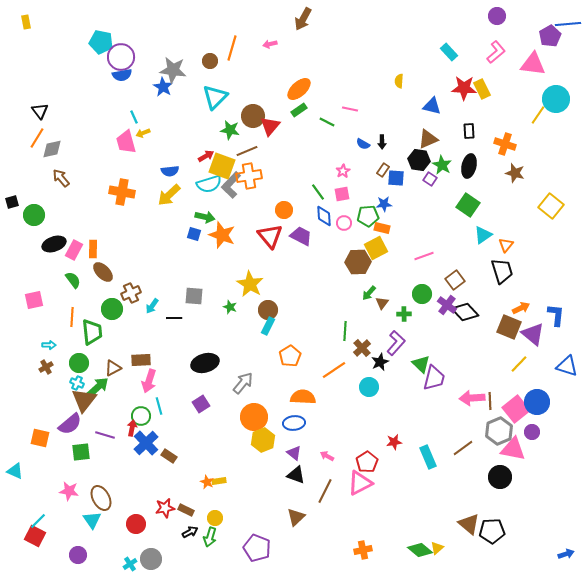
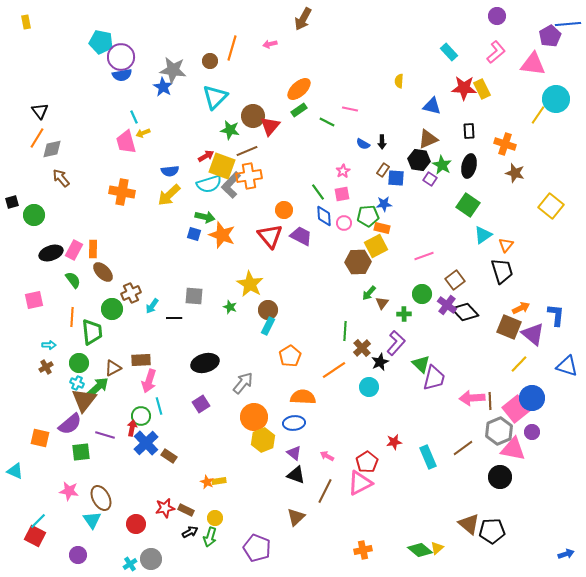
black ellipse at (54, 244): moved 3 px left, 9 px down
yellow square at (376, 248): moved 2 px up
blue circle at (537, 402): moved 5 px left, 4 px up
